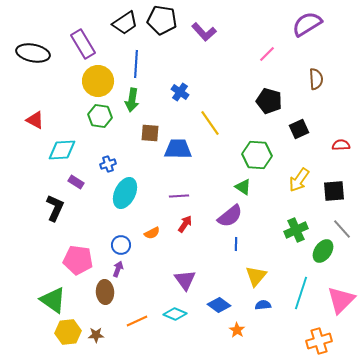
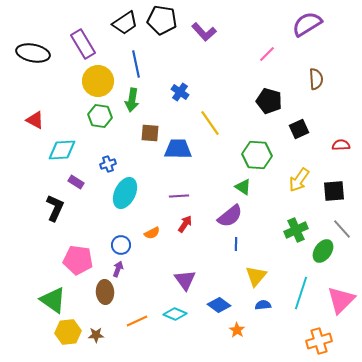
blue line at (136, 64): rotated 16 degrees counterclockwise
